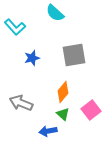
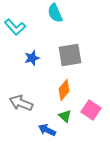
cyan semicircle: rotated 24 degrees clockwise
gray square: moved 4 px left
orange diamond: moved 1 px right, 2 px up
pink square: rotated 18 degrees counterclockwise
green triangle: moved 2 px right, 2 px down
blue arrow: moved 1 px left, 1 px up; rotated 36 degrees clockwise
